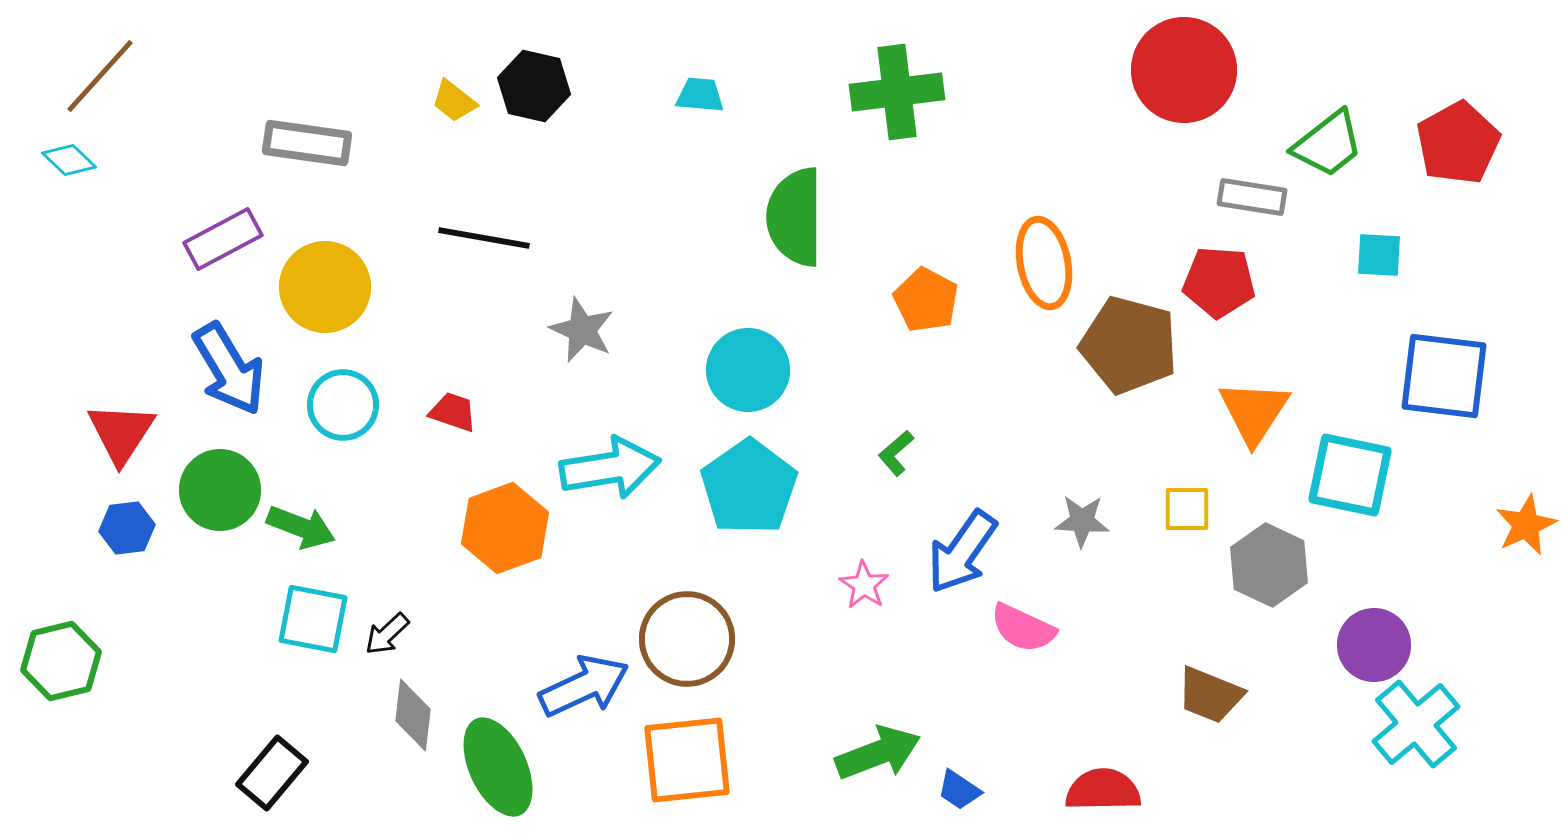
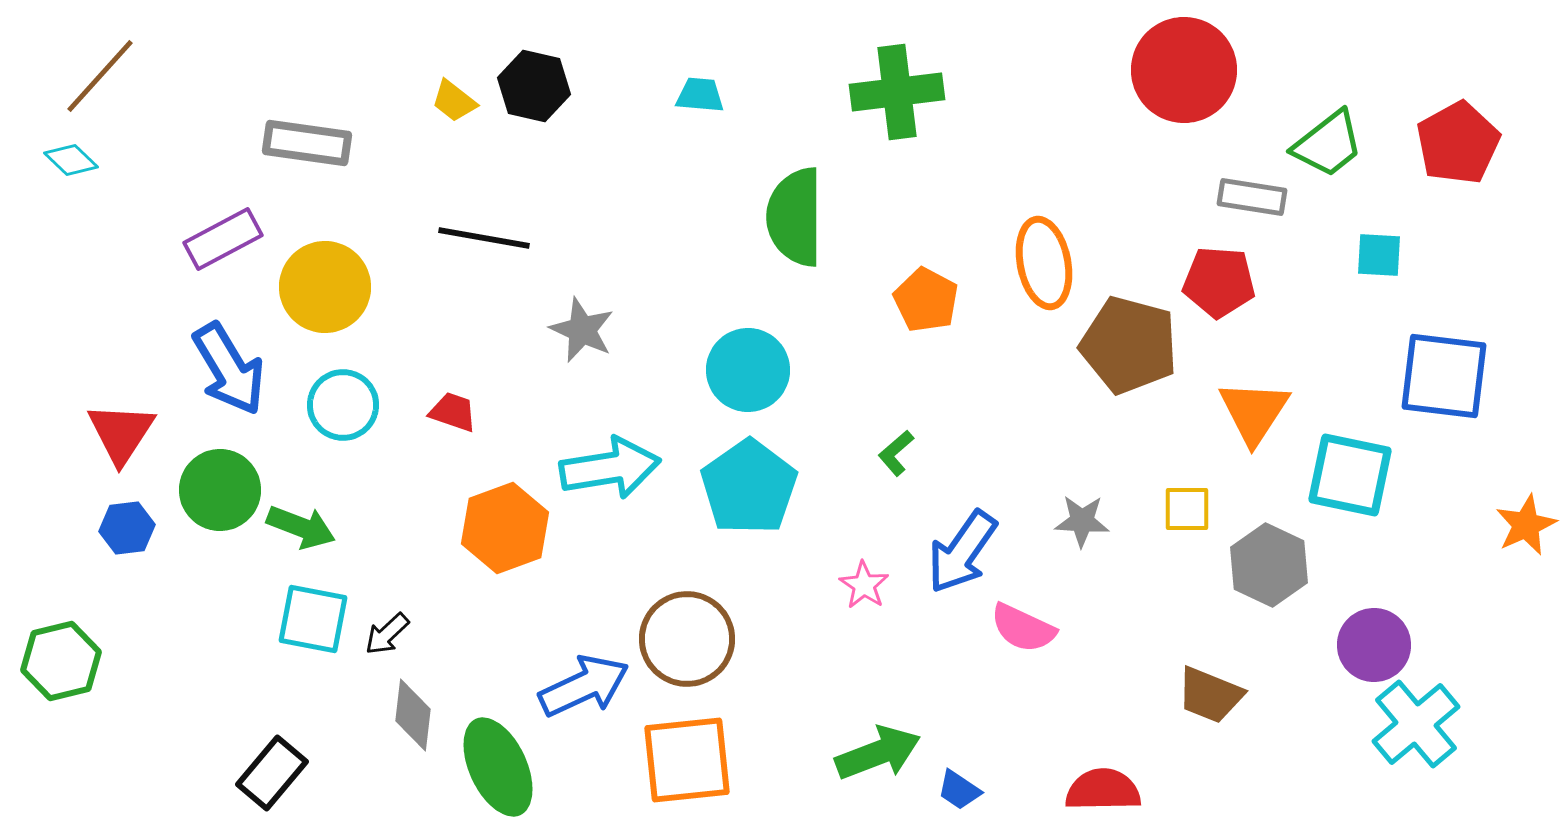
cyan diamond at (69, 160): moved 2 px right
